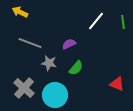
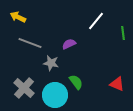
yellow arrow: moved 2 px left, 5 px down
green line: moved 11 px down
gray star: moved 2 px right
green semicircle: moved 14 px down; rotated 77 degrees counterclockwise
